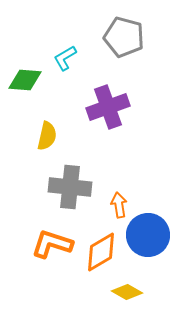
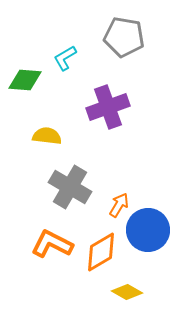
gray pentagon: rotated 6 degrees counterclockwise
yellow semicircle: rotated 96 degrees counterclockwise
gray cross: rotated 24 degrees clockwise
orange arrow: rotated 40 degrees clockwise
blue circle: moved 5 px up
orange L-shape: rotated 9 degrees clockwise
